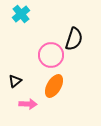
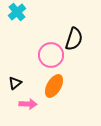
cyan cross: moved 4 px left, 2 px up
black triangle: moved 2 px down
